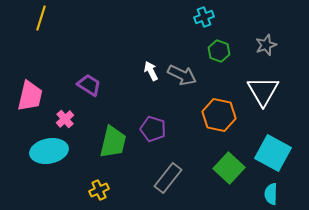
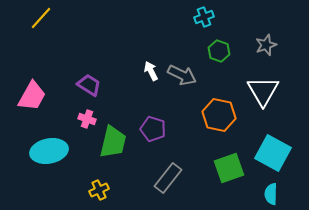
yellow line: rotated 25 degrees clockwise
pink trapezoid: moved 2 px right; rotated 16 degrees clockwise
pink cross: moved 22 px right; rotated 30 degrees counterclockwise
green square: rotated 28 degrees clockwise
